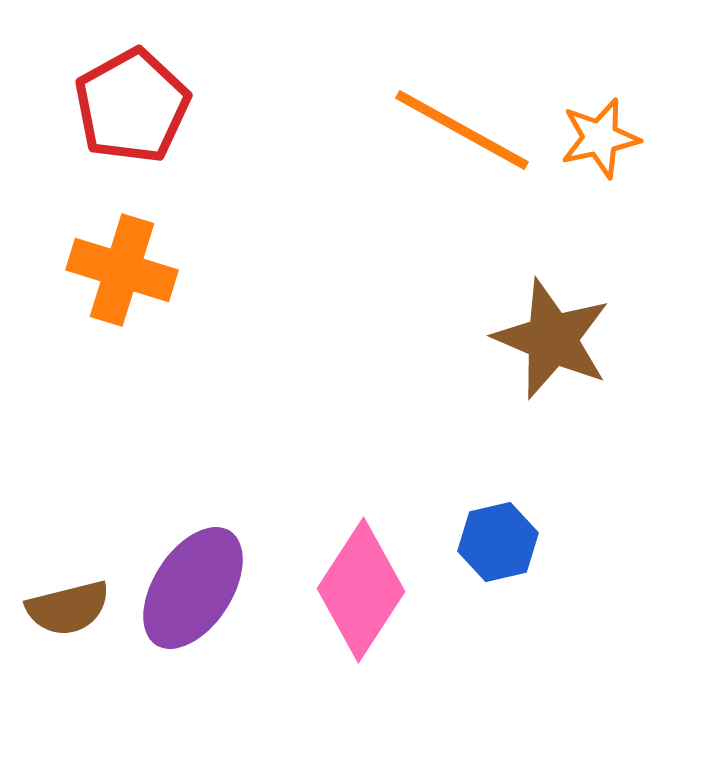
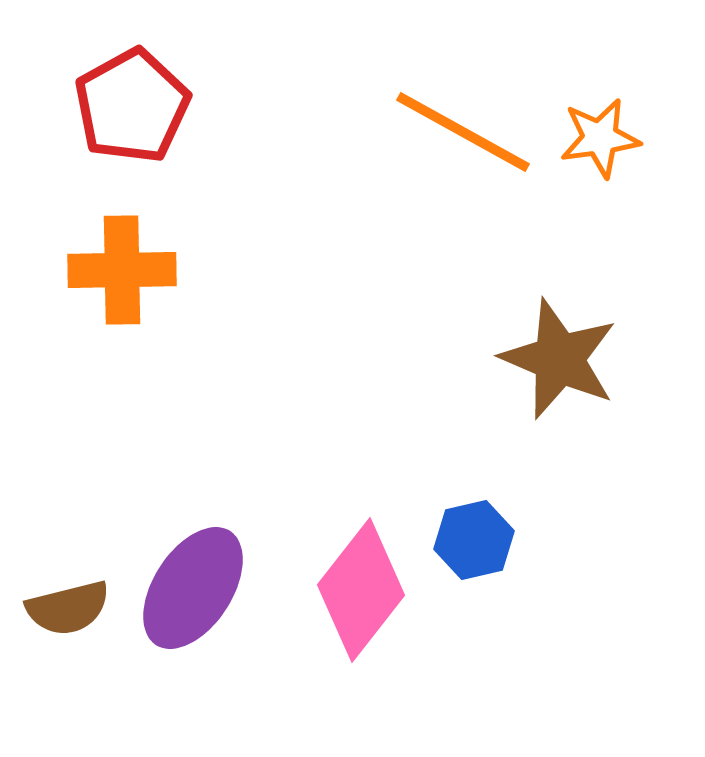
orange line: moved 1 px right, 2 px down
orange star: rotated 4 degrees clockwise
orange cross: rotated 18 degrees counterclockwise
brown star: moved 7 px right, 20 px down
blue hexagon: moved 24 px left, 2 px up
pink diamond: rotated 5 degrees clockwise
